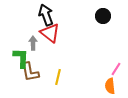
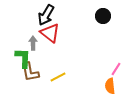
black arrow: rotated 130 degrees counterclockwise
green L-shape: moved 2 px right
yellow line: rotated 49 degrees clockwise
